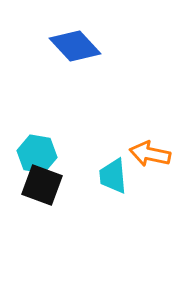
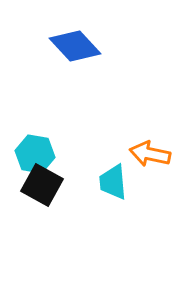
cyan hexagon: moved 2 px left
cyan trapezoid: moved 6 px down
black square: rotated 9 degrees clockwise
